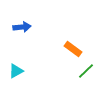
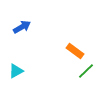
blue arrow: rotated 24 degrees counterclockwise
orange rectangle: moved 2 px right, 2 px down
